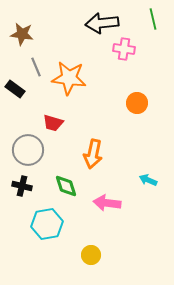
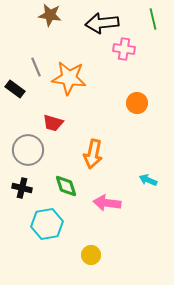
brown star: moved 28 px right, 19 px up
black cross: moved 2 px down
